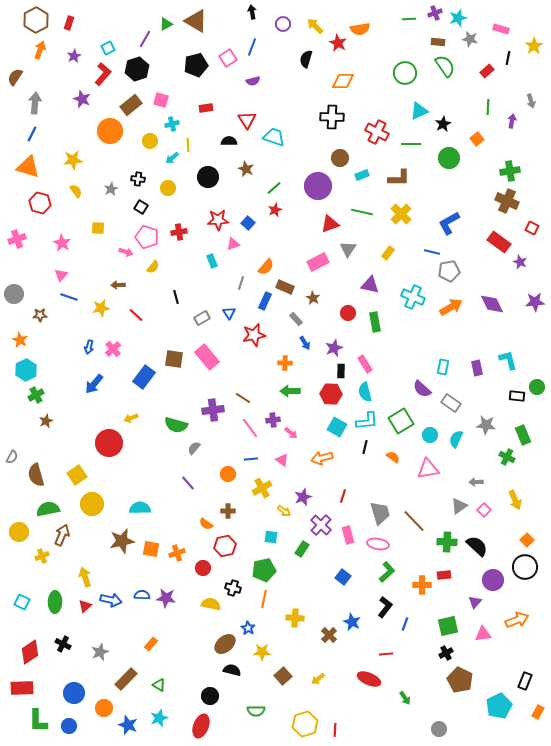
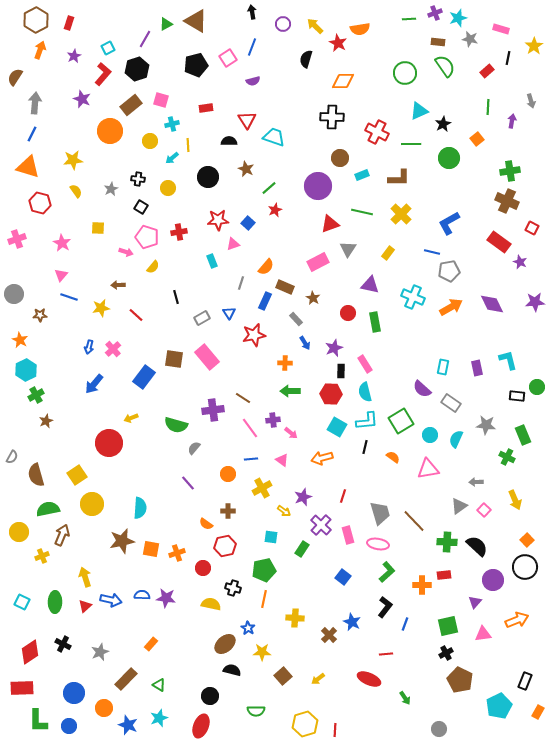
green line at (274, 188): moved 5 px left
cyan semicircle at (140, 508): rotated 95 degrees clockwise
